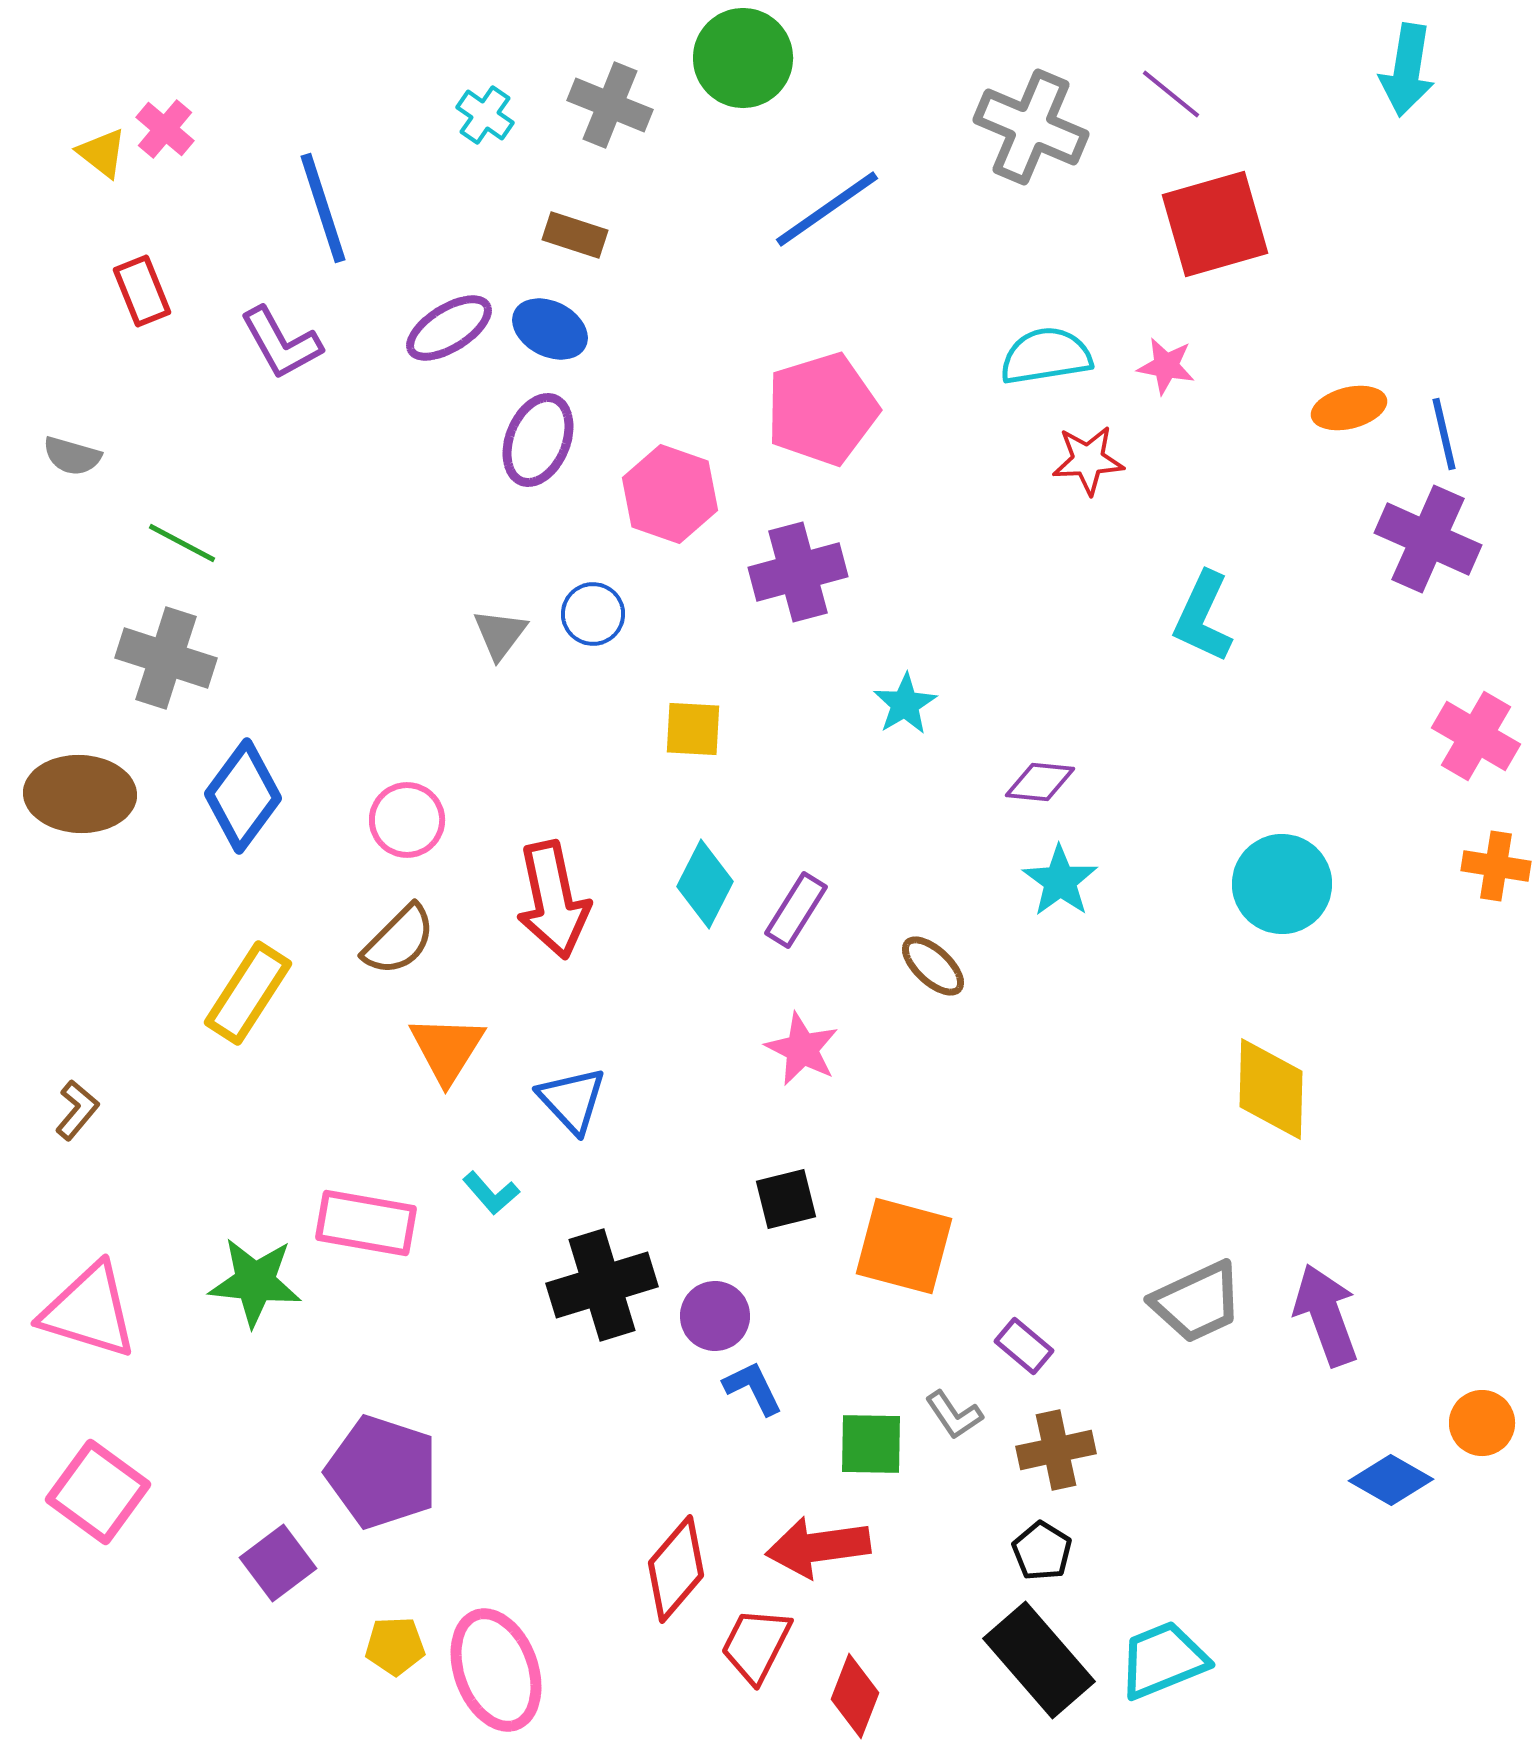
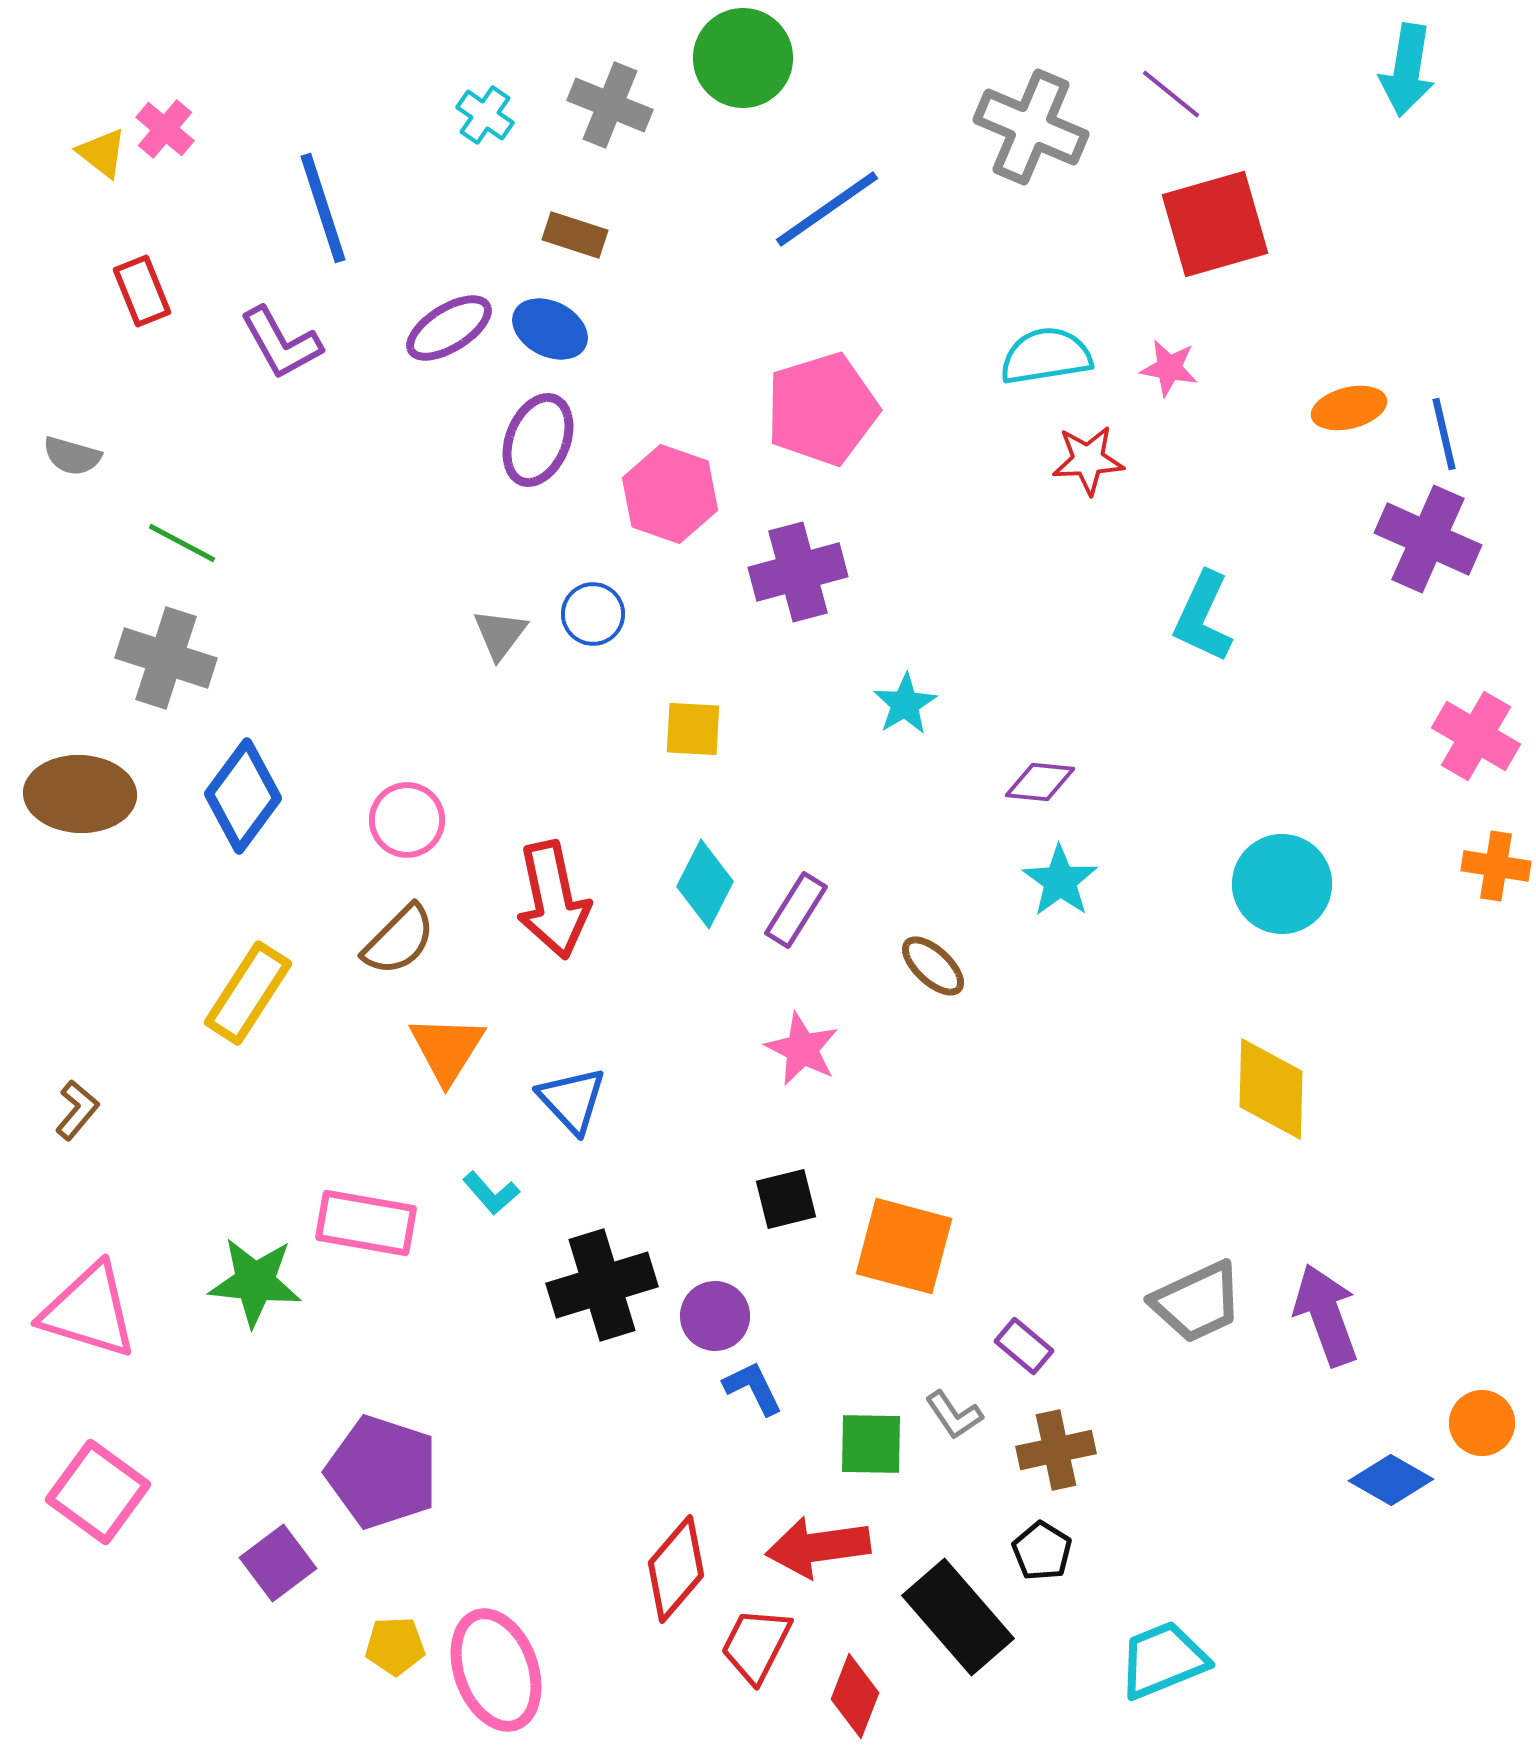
pink star at (1166, 366): moved 3 px right, 2 px down
black rectangle at (1039, 1660): moved 81 px left, 43 px up
